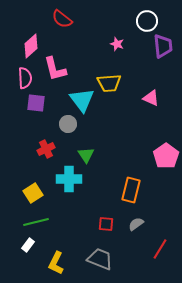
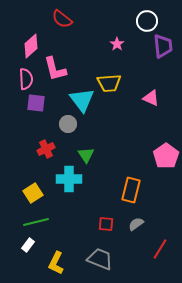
pink star: rotated 16 degrees clockwise
pink semicircle: moved 1 px right, 1 px down
